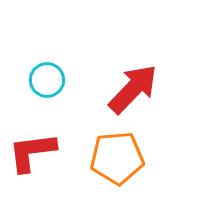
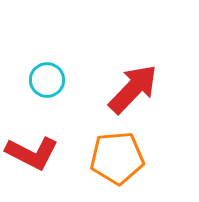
red L-shape: moved 1 px down; rotated 146 degrees counterclockwise
